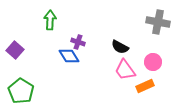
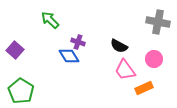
green arrow: rotated 48 degrees counterclockwise
black semicircle: moved 1 px left, 1 px up
pink circle: moved 1 px right, 3 px up
orange rectangle: moved 1 px left, 2 px down
